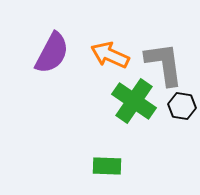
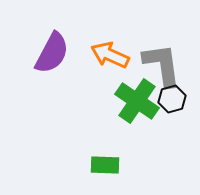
gray L-shape: moved 2 px left, 1 px down
green cross: moved 3 px right
black hexagon: moved 10 px left, 7 px up; rotated 24 degrees counterclockwise
green rectangle: moved 2 px left, 1 px up
